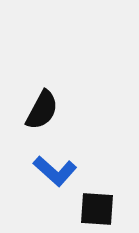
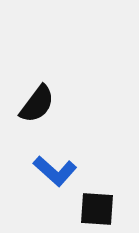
black semicircle: moved 5 px left, 6 px up; rotated 9 degrees clockwise
